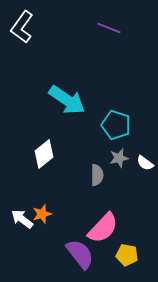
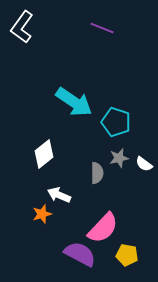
purple line: moved 7 px left
cyan arrow: moved 7 px right, 2 px down
cyan pentagon: moved 3 px up
white semicircle: moved 1 px left, 1 px down
gray semicircle: moved 2 px up
white arrow: moved 37 px right, 24 px up; rotated 15 degrees counterclockwise
purple semicircle: rotated 24 degrees counterclockwise
